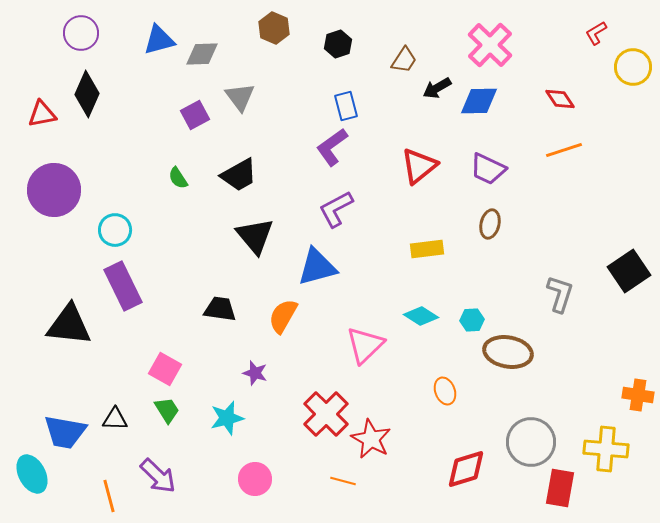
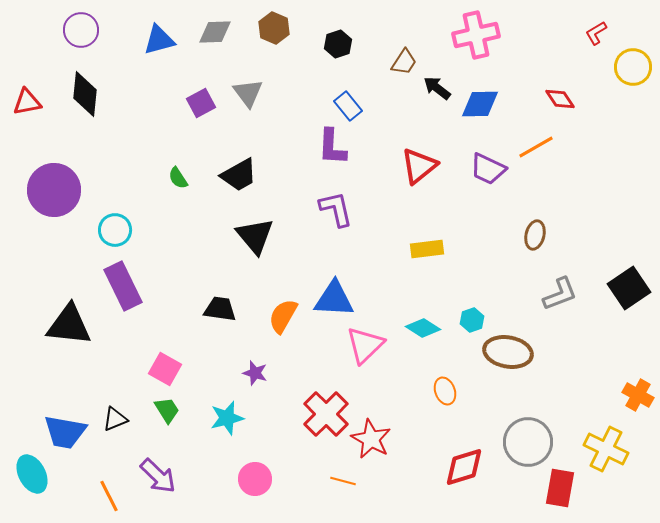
purple circle at (81, 33): moved 3 px up
pink cross at (490, 45): moved 14 px left, 10 px up; rotated 33 degrees clockwise
gray diamond at (202, 54): moved 13 px right, 22 px up
brown trapezoid at (404, 60): moved 2 px down
black arrow at (437, 88): rotated 68 degrees clockwise
black diamond at (87, 94): moved 2 px left; rotated 18 degrees counterclockwise
gray triangle at (240, 97): moved 8 px right, 4 px up
blue diamond at (479, 101): moved 1 px right, 3 px down
blue rectangle at (346, 106): moved 2 px right; rotated 24 degrees counterclockwise
red triangle at (42, 114): moved 15 px left, 12 px up
purple square at (195, 115): moved 6 px right, 12 px up
purple L-shape at (332, 147): rotated 51 degrees counterclockwise
orange line at (564, 150): moved 28 px left, 3 px up; rotated 12 degrees counterclockwise
purple L-shape at (336, 209): rotated 105 degrees clockwise
brown ellipse at (490, 224): moved 45 px right, 11 px down
blue triangle at (317, 267): moved 17 px right, 32 px down; rotated 18 degrees clockwise
black square at (629, 271): moved 17 px down
gray L-shape at (560, 294): rotated 51 degrees clockwise
cyan diamond at (421, 316): moved 2 px right, 12 px down
cyan hexagon at (472, 320): rotated 15 degrees counterclockwise
orange cross at (638, 395): rotated 20 degrees clockwise
black triangle at (115, 419): rotated 24 degrees counterclockwise
gray circle at (531, 442): moved 3 px left
yellow cross at (606, 449): rotated 21 degrees clockwise
red diamond at (466, 469): moved 2 px left, 2 px up
orange line at (109, 496): rotated 12 degrees counterclockwise
